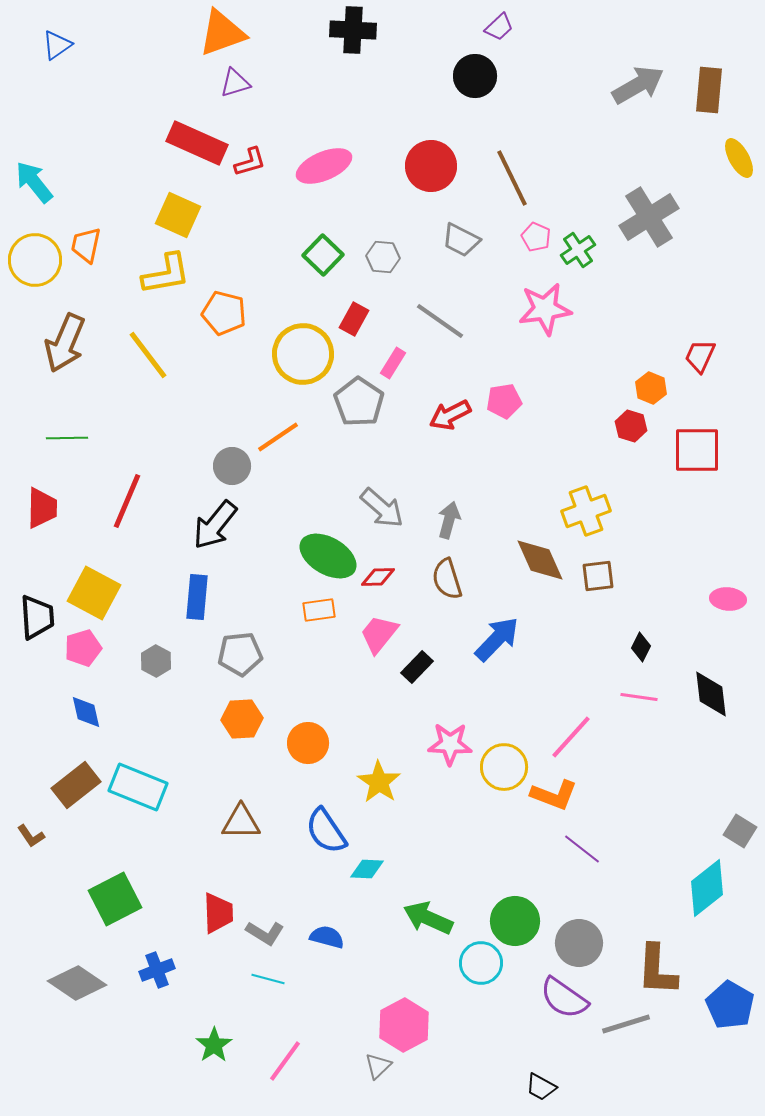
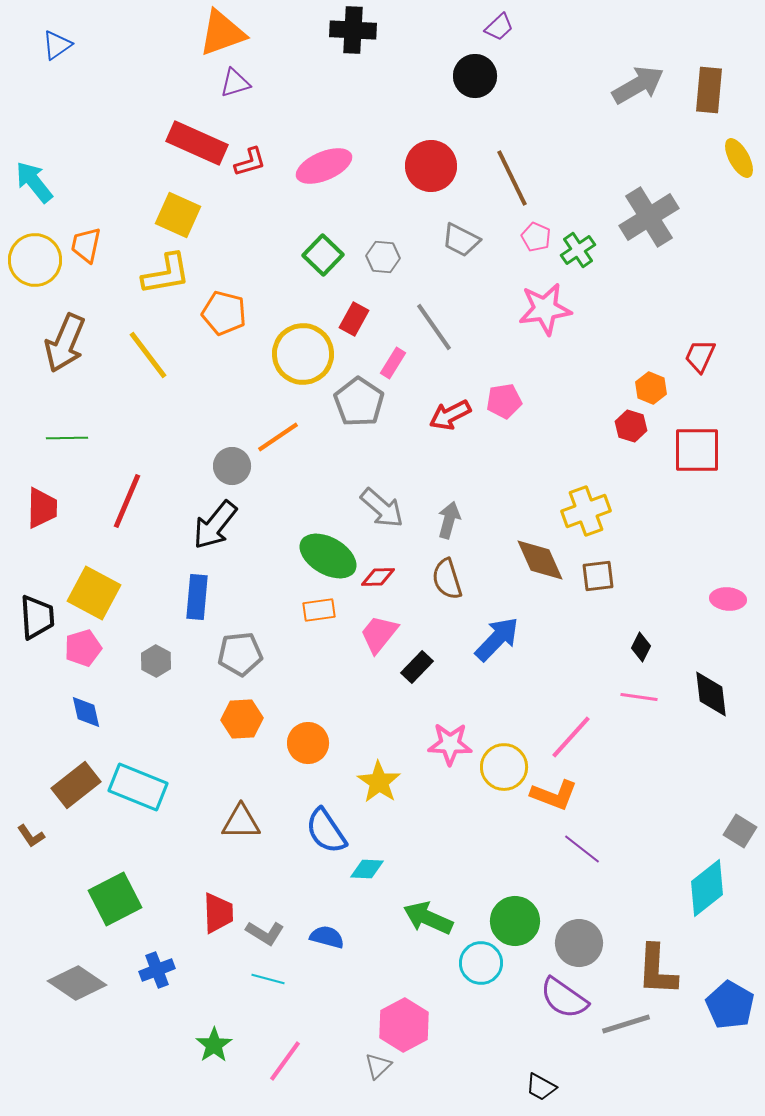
gray line at (440, 321): moved 6 px left, 6 px down; rotated 20 degrees clockwise
